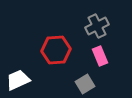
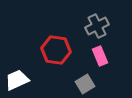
red hexagon: rotated 12 degrees clockwise
white trapezoid: moved 1 px left
